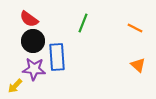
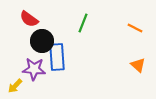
black circle: moved 9 px right
